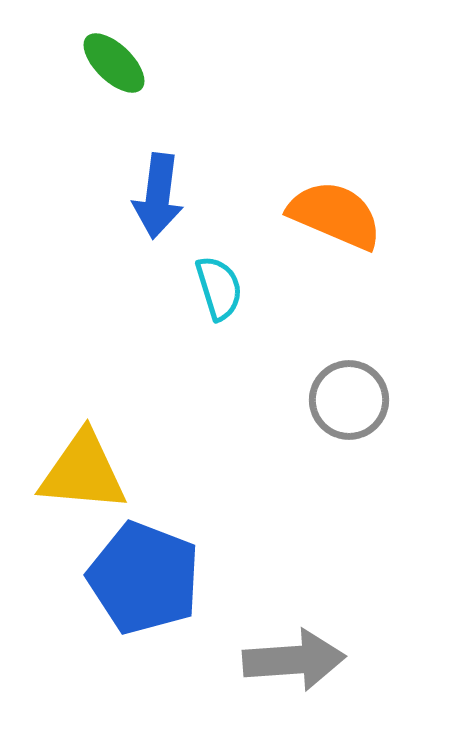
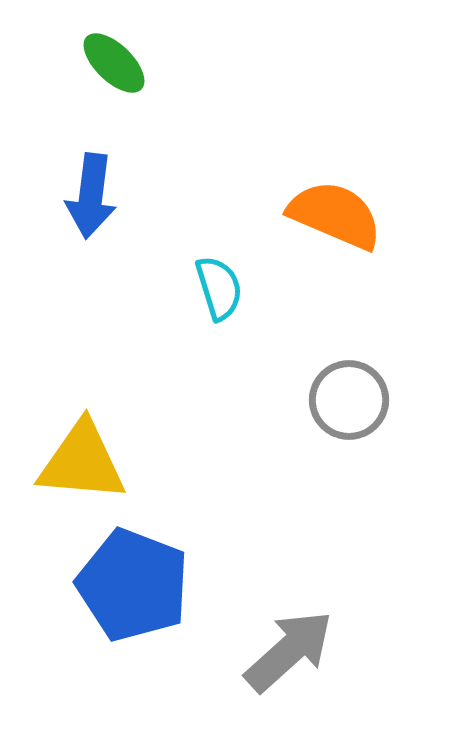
blue arrow: moved 67 px left
yellow triangle: moved 1 px left, 10 px up
blue pentagon: moved 11 px left, 7 px down
gray arrow: moved 5 px left, 9 px up; rotated 38 degrees counterclockwise
